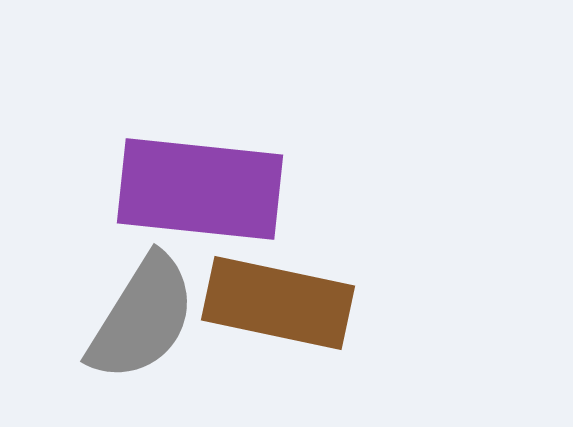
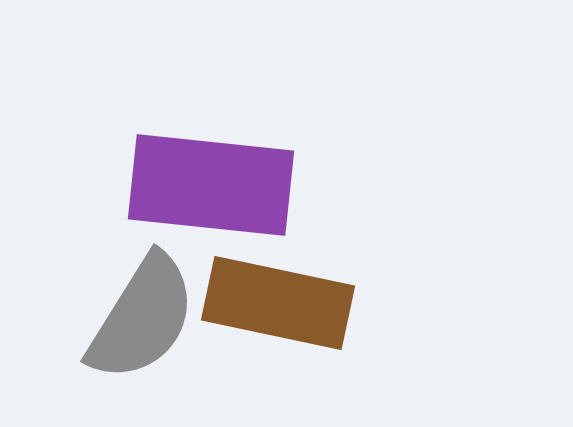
purple rectangle: moved 11 px right, 4 px up
